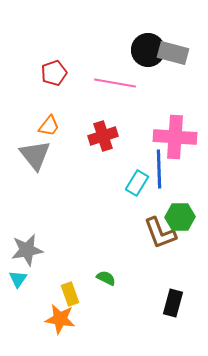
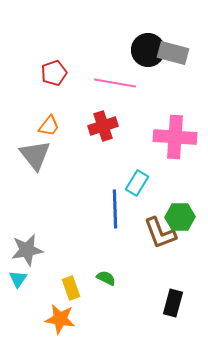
red cross: moved 10 px up
blue line: moved 44 px left, 40 px down
yellow rectangle: moved 1 px right, 6 px up
